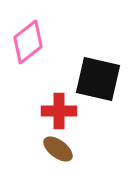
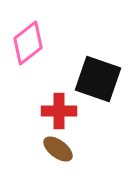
pink diamond: moved 1 px down
black square: rotated 6 degrees clockwise
